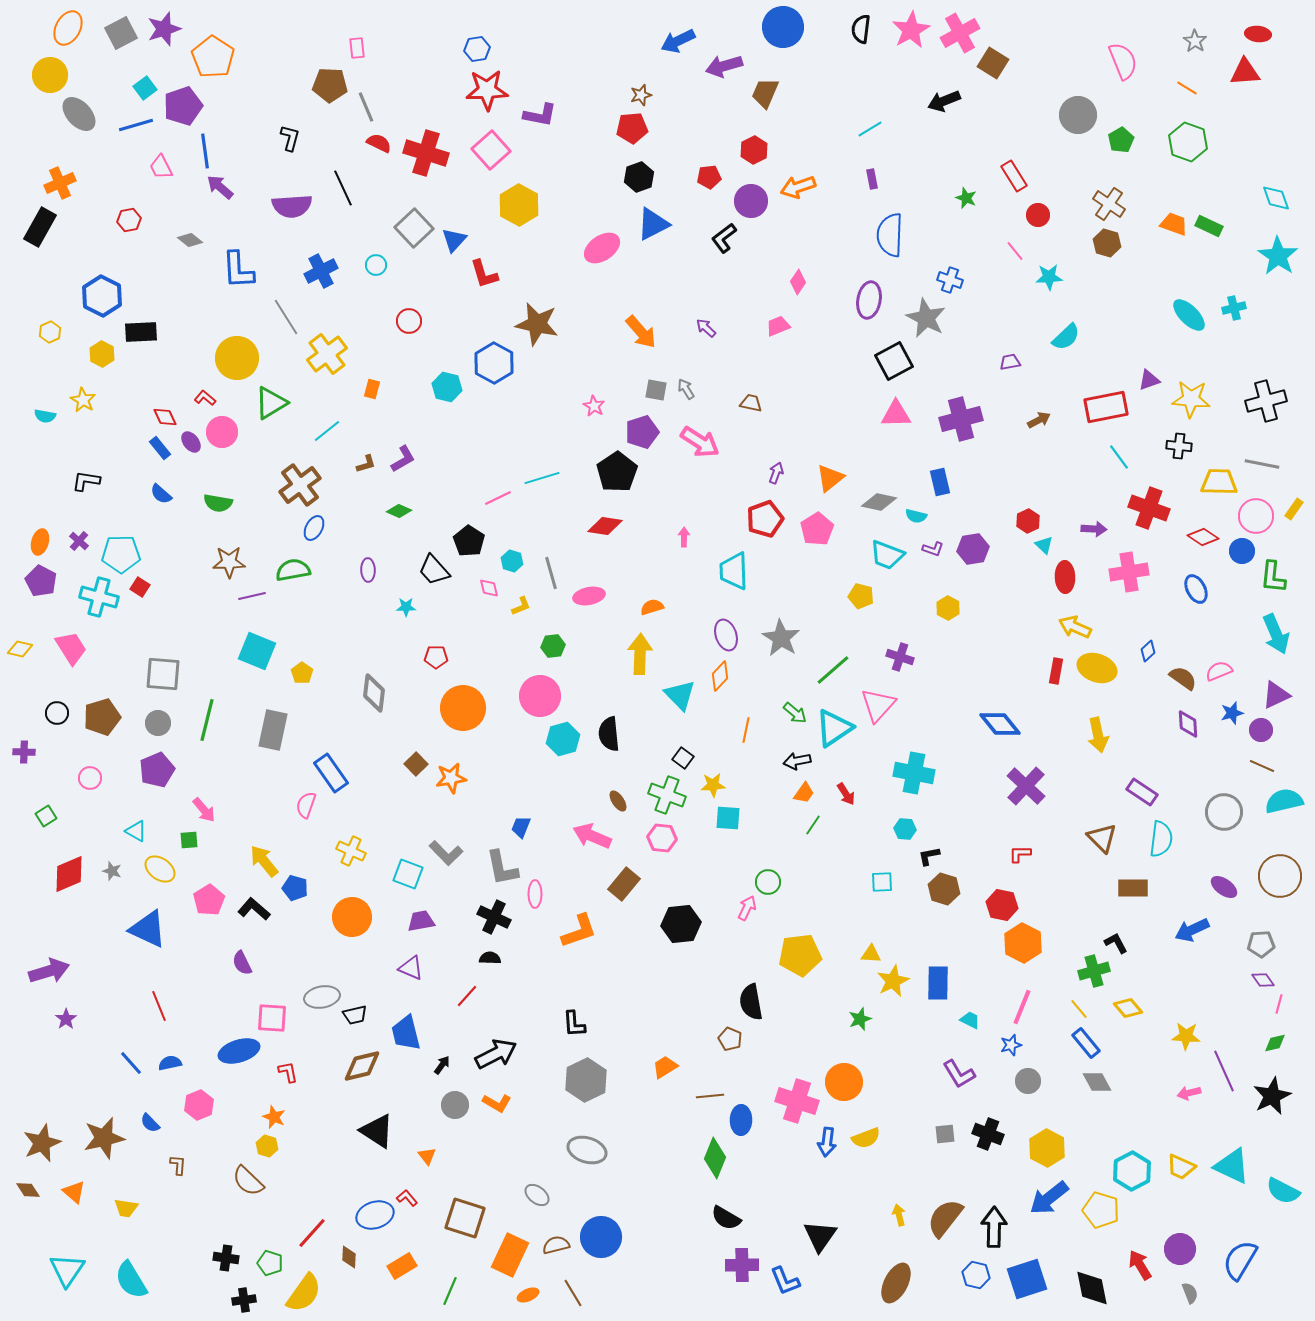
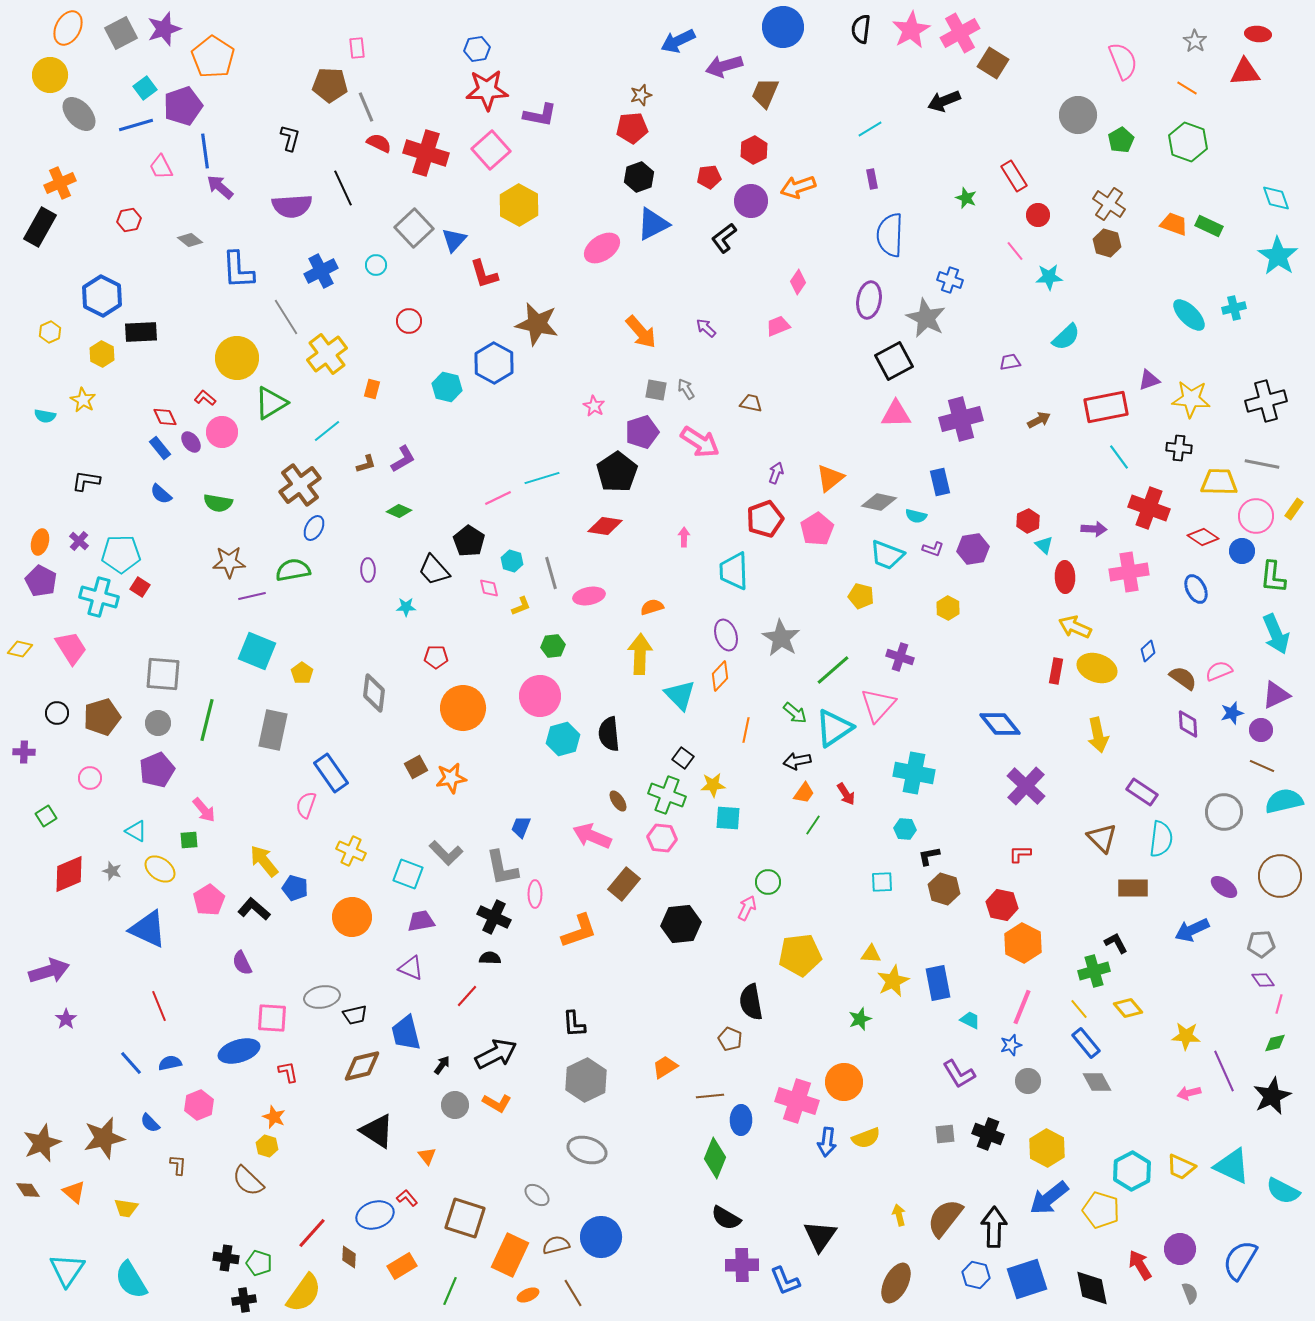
black cross at (1179, 446): moved 2 px down
brown square at (416, 764): moved 3 px down; rotated 15 degrees clockwise
blue rectangle at (938, 983): rotated 12 degrees counterclockwise
green pentagon at (270, 1263): moved 11 px left
